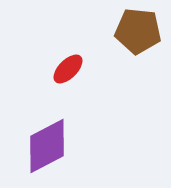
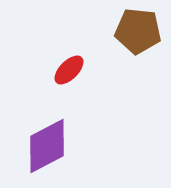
red ellipse: moved 1 px right, 1 px down
